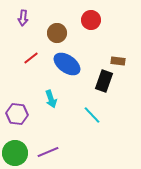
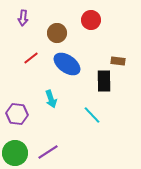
black rectangle: rotated 20 degrees counterclockwise
purple line: rotated 10 degrees counterclockwise
